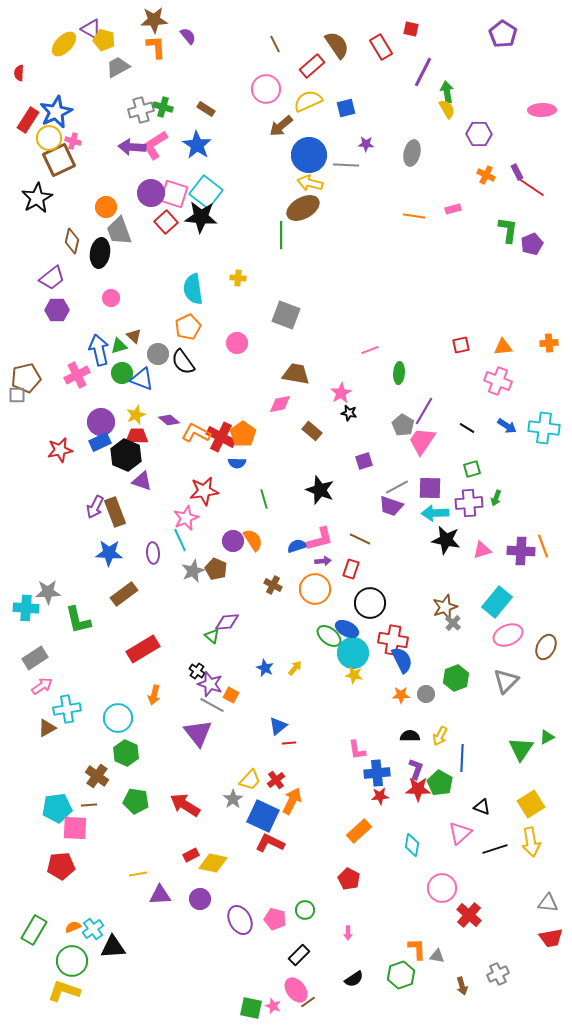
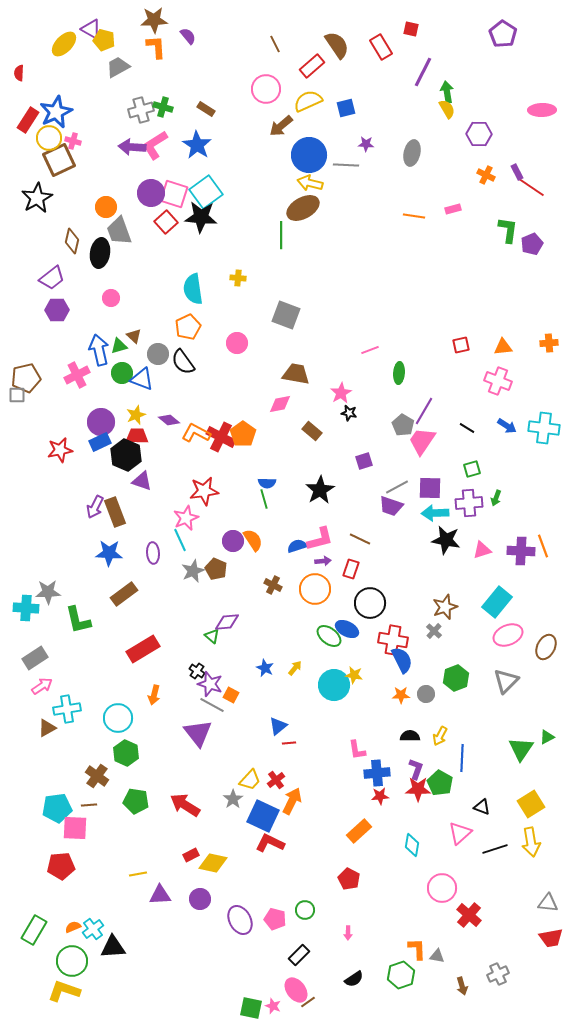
cyan square at (206, 192): rotated 16 degrees clockwise
blue semicircle at (237, 463): moved 30 px right, 20 px down
black star at (320, 490): rotated 20 degrees clockwise
gray cross at (453, 623): moved 19 px left, 8 px down
cyan circle at (353, 653): moved 19 px left, 32 px down
